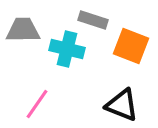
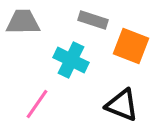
gray trapezoid: moved 8 px up
cyan cross: moved 4 px right, 11 px down; rotated 12 degrees clockwise
